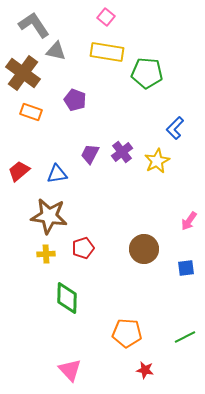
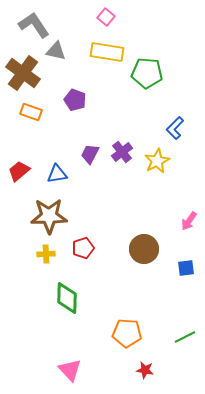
brown star: rotated 9 degrees counterclockwise
